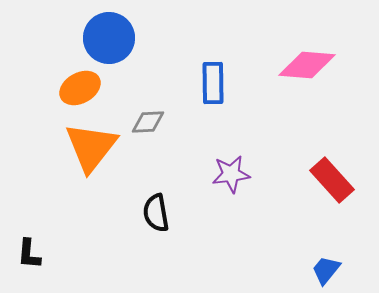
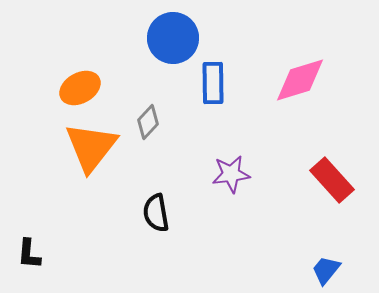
blue circle: moved 64 px right
pink diamond: moved 7 px left, 15 px down; rotated 22 degrees counterclockwise
gray diamond: rotated 44 degrees counterclockwise
